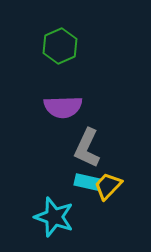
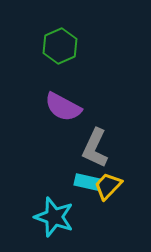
purple semicircle: rotated 30 degrees clockwise
gray L-shape: moved 8 px right
